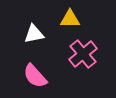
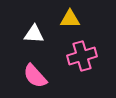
white triangle: rotated 15 degrees clockwise
pink cross: moved 1 px left, 2 px down; rotated 24 degrees clockwise
